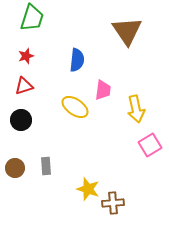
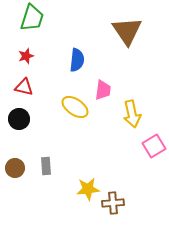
red triangle: moved 1 px down; rotated 30 degrees clockwise
yellow arrow: moved 4 px left, 5 px down
black circle: moved 2 px left, 1 px up
pink square: moved 4 px right, 1 px down
yellow star: rotated 25 degrees counterclockwise
